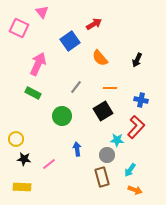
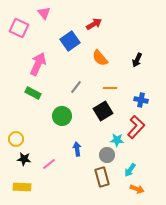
pink triangle: moved 2 px right, 1 px down
orange arrow: moved 2 px right, 1 px up
